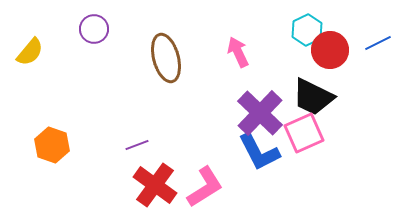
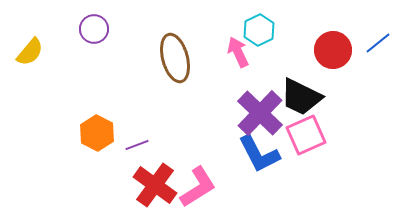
cyan hexagon: moved 48 px left
blue line: rotated 12 degrees counterclockwise
red circle: moved 3 px right
brown ellipse: moved 9 px right
black trapezoid: moved 12 px left
pink square: moved 2 px right, 2 px down
orange hexagon: moved 45 px right, 12 px up; rotated 8 degrees clockwise
blue L-shape: moved 2 px down
pink L-shape: moved 7 px left
